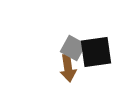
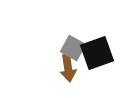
black square: moved 1 px right, 1 px down; rotated 12 degrees counterclockwise
